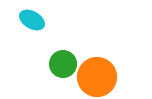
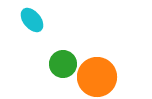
cyan ellipse: rotated 20 degrees clockwise
